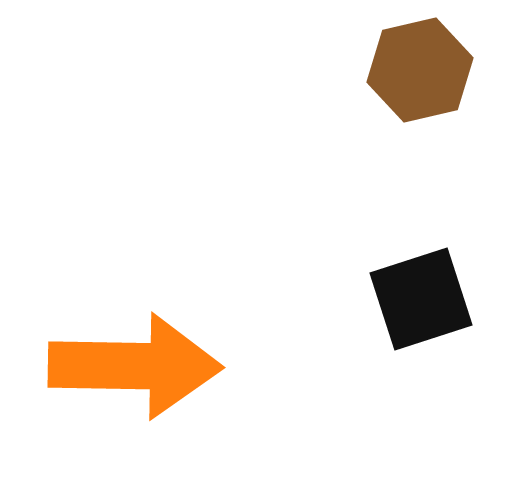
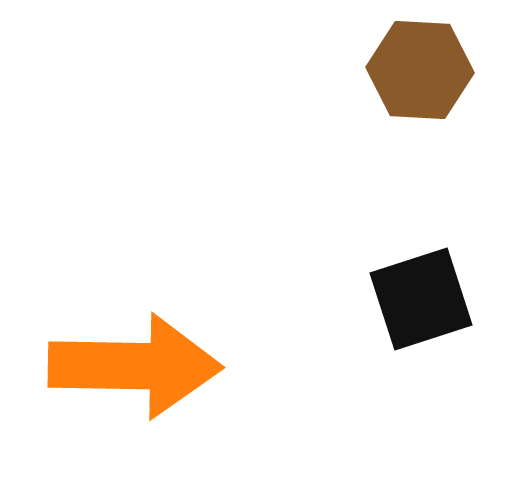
brown hexagon: rotated 16 degrees clockwise
